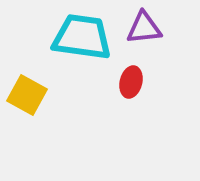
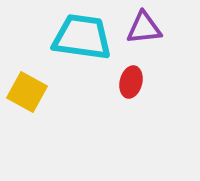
yellow square: moved 3 px up
